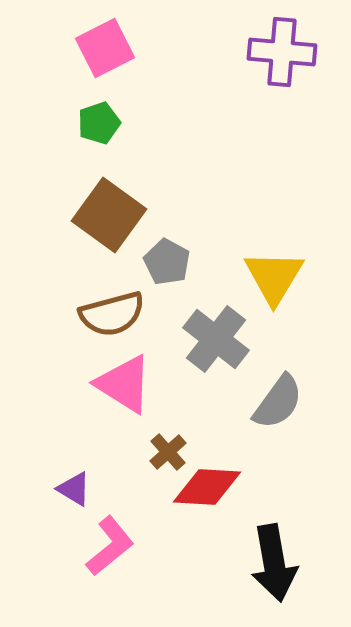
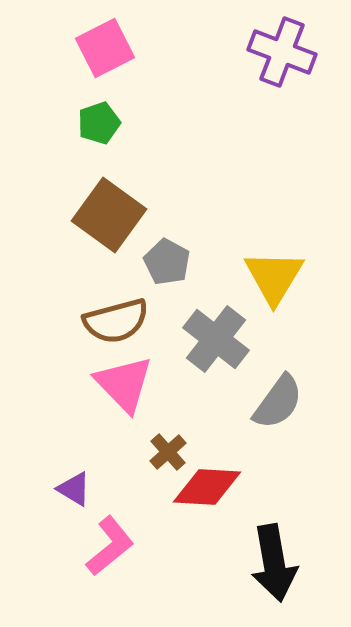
purple cross: rotated 16 degrees clockwise
brown semicircle: moved 4 px right, 7 px down
pink triangle: rotated 14 degrees clockwise
